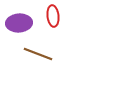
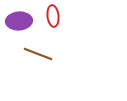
purple ellipse: moved 2 px up
